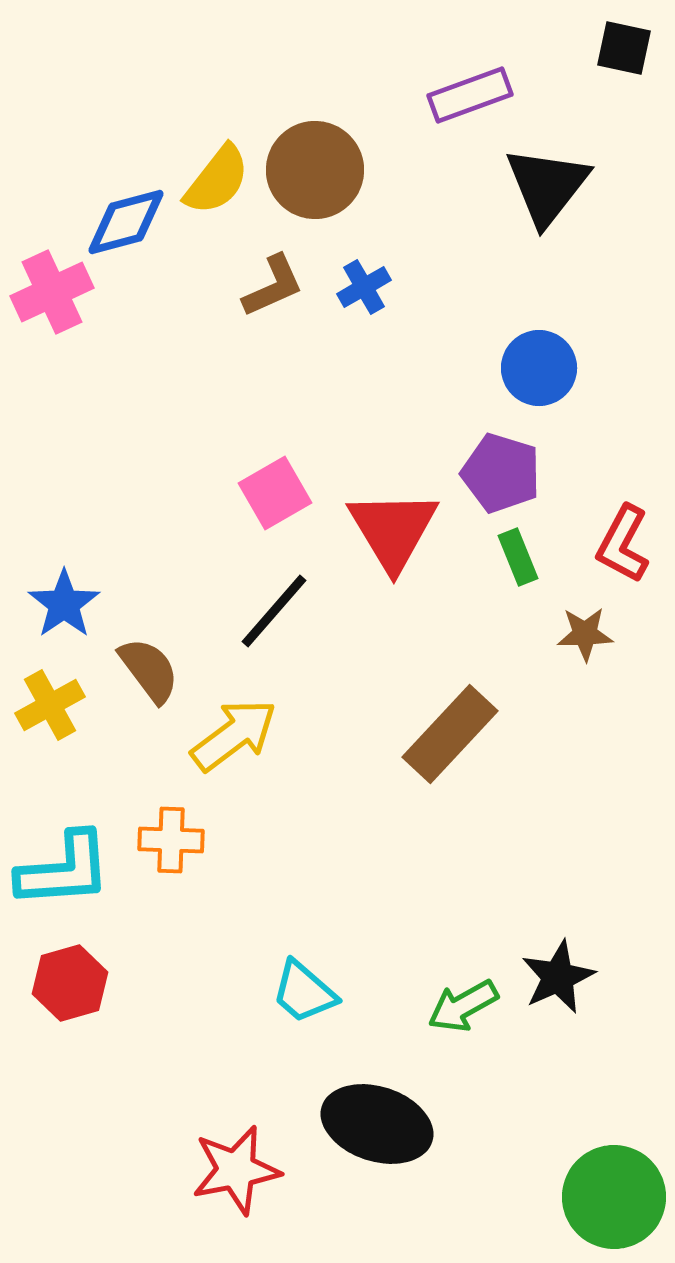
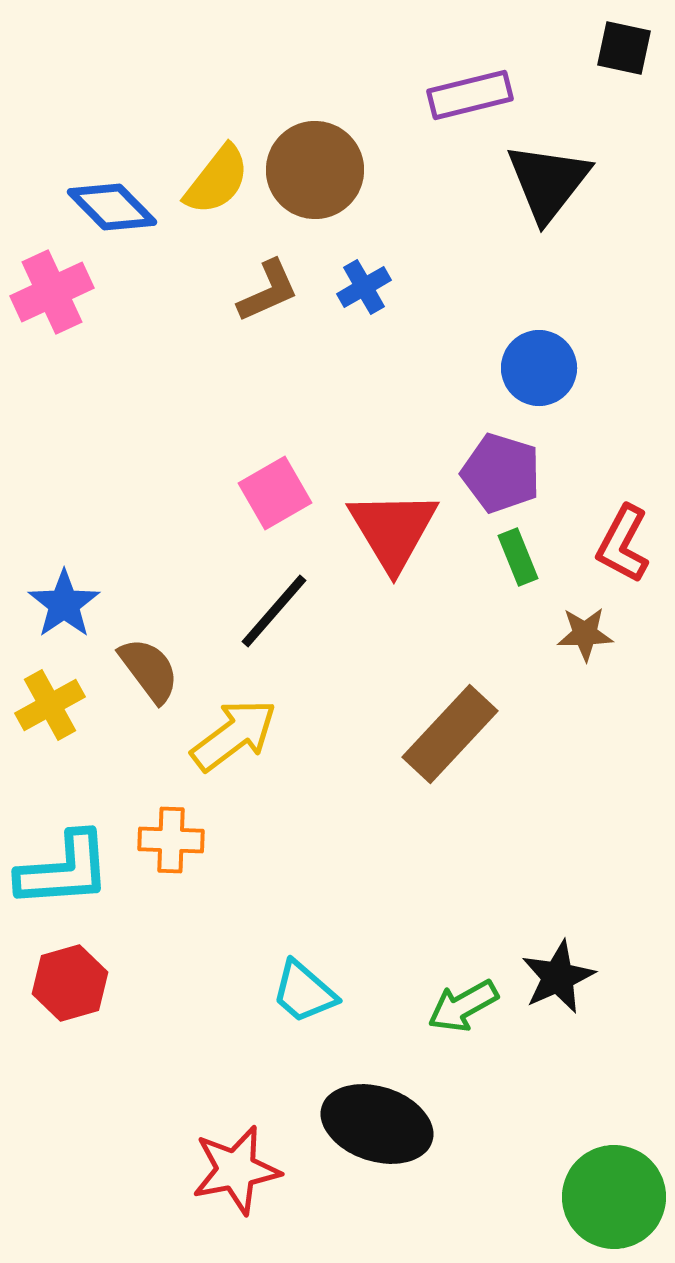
purple rectangle: rotated 6 degrees clockwise
black triangle: moved 1 px right, 4 px up
blue diamond: moved 14 px left, 15 px up; rotated 60 degrees clockwise
brown L-shape: moved 5 px left, 5 px down
